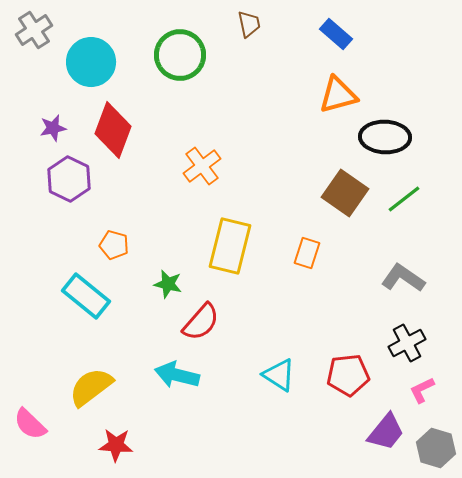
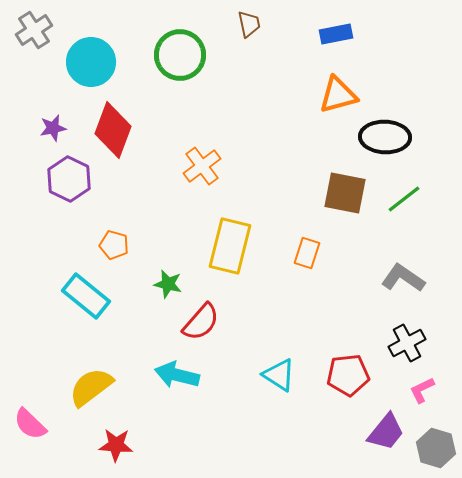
blue rectangle: rotated 52 degrees counterclockwise
brown square: rotated 24 degrees counterclockwise
